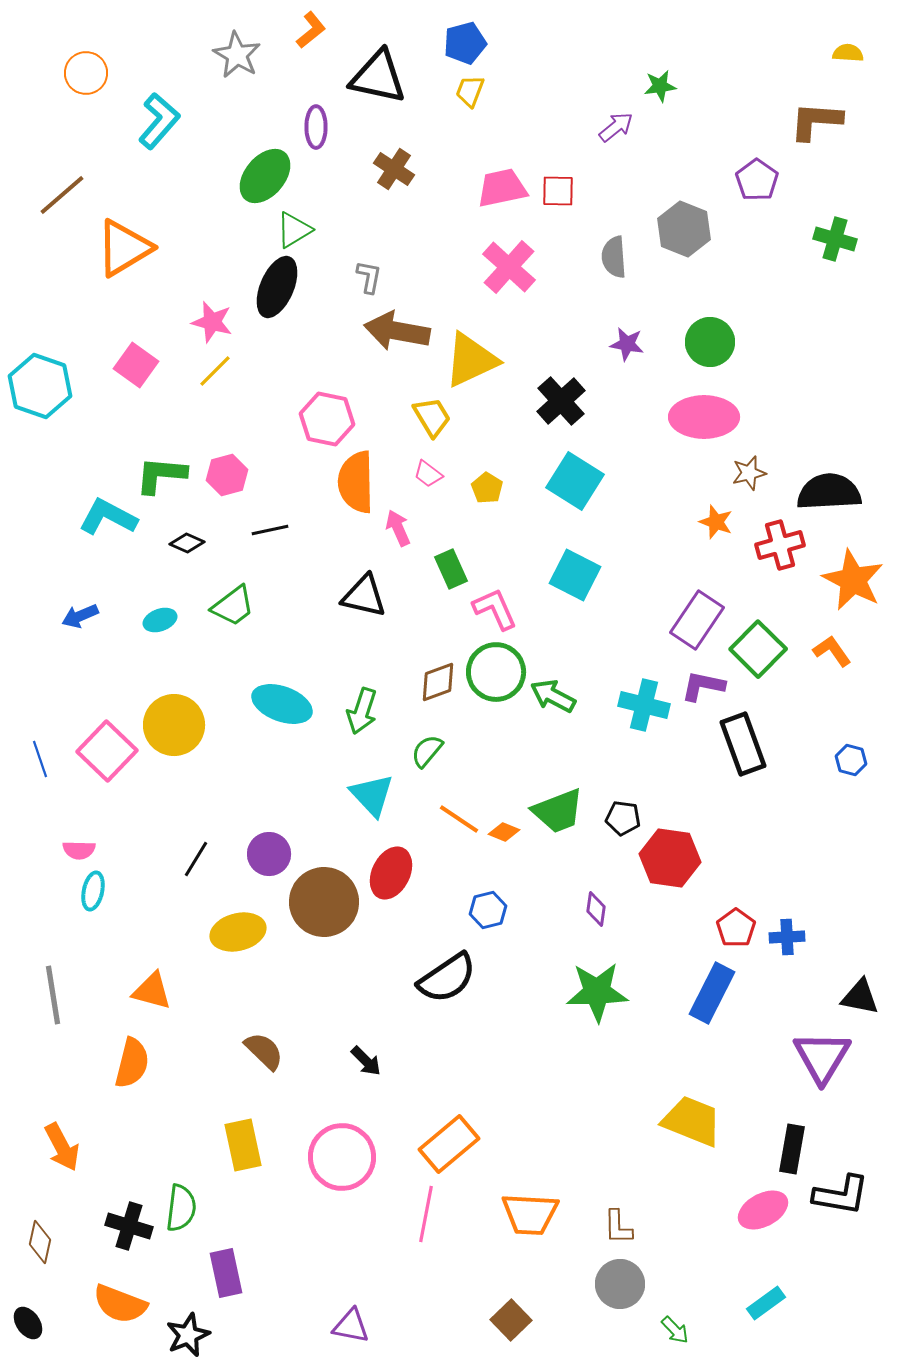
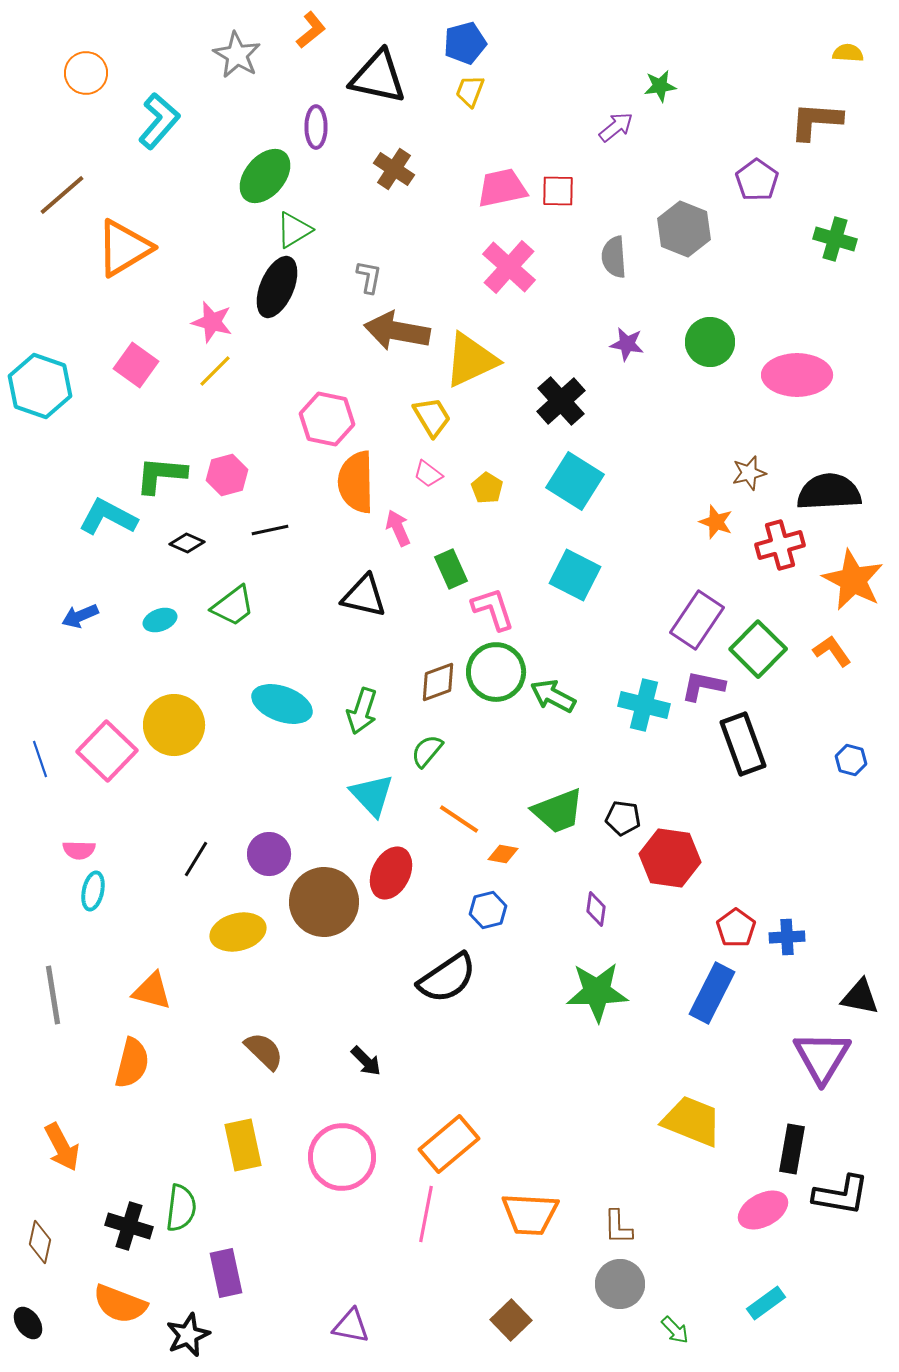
pink ellipse at (704, 417): moved 93 px right, 42 px up
pink L-shape at (495, 609): moved 2 px left; rotated 6 degrees clockwise
orange diamond at (504, 832): moved 1 px left, 22 px down; rotated 12 degrees counterclockwise
